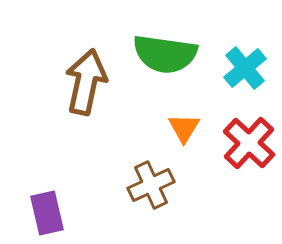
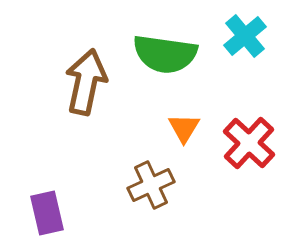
cyan cross: moved 32 px up
